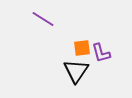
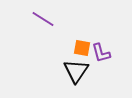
orange square: rotated 18 degrees clockwise
